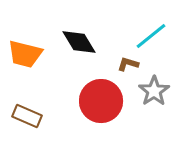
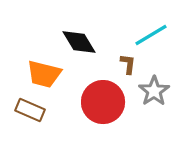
cyan line: moved 1 px up; rotated 8 degrees clockwise
orange trapezoid: moved 19 px right, 20 px down
brown L-shape: rotated 80 degrees clockwise
red circle: moved 2 px right, 1 px down
brown rectangle: moved 3 px right, 6 px up
